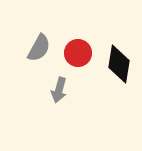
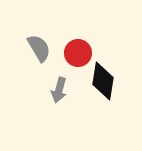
gray semicircle: rotated 60 degrees counterclockwise
black diamond: moved 16 px left, 17 px down
